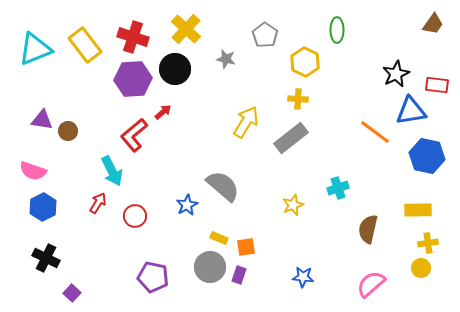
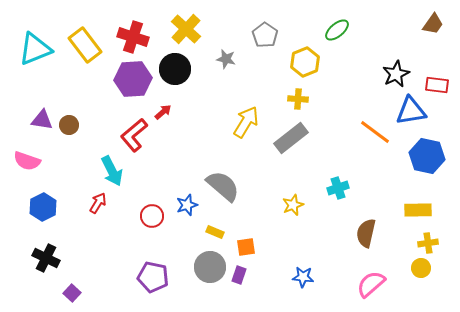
green ellipse at (337, 30): rotated 50 degrees clockwise
yellow hexagon at (305, 62): rotated 12 degrees clockwise
brown circle at (68, 131): moved 1 px right, 6 px up
pink semicircle at (33, 171): moved 6 px left, 10 px up
blue star at (187, 205): rotated 10 degrees clockwise
red circle at (135, 216): moved 17 px right
brown semicircle at (368, 229): moved 2 px left, 4 px down
yellow rectangle at (219, 238): moved 4 px left, 6 px up
